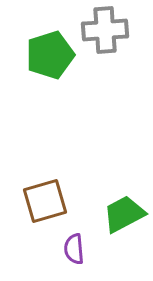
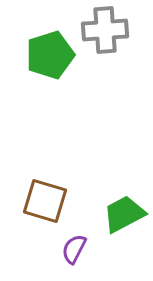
brown square: rotated 33 degrees clockwise
purple semicircle: rotated 32 degrees clockwise
